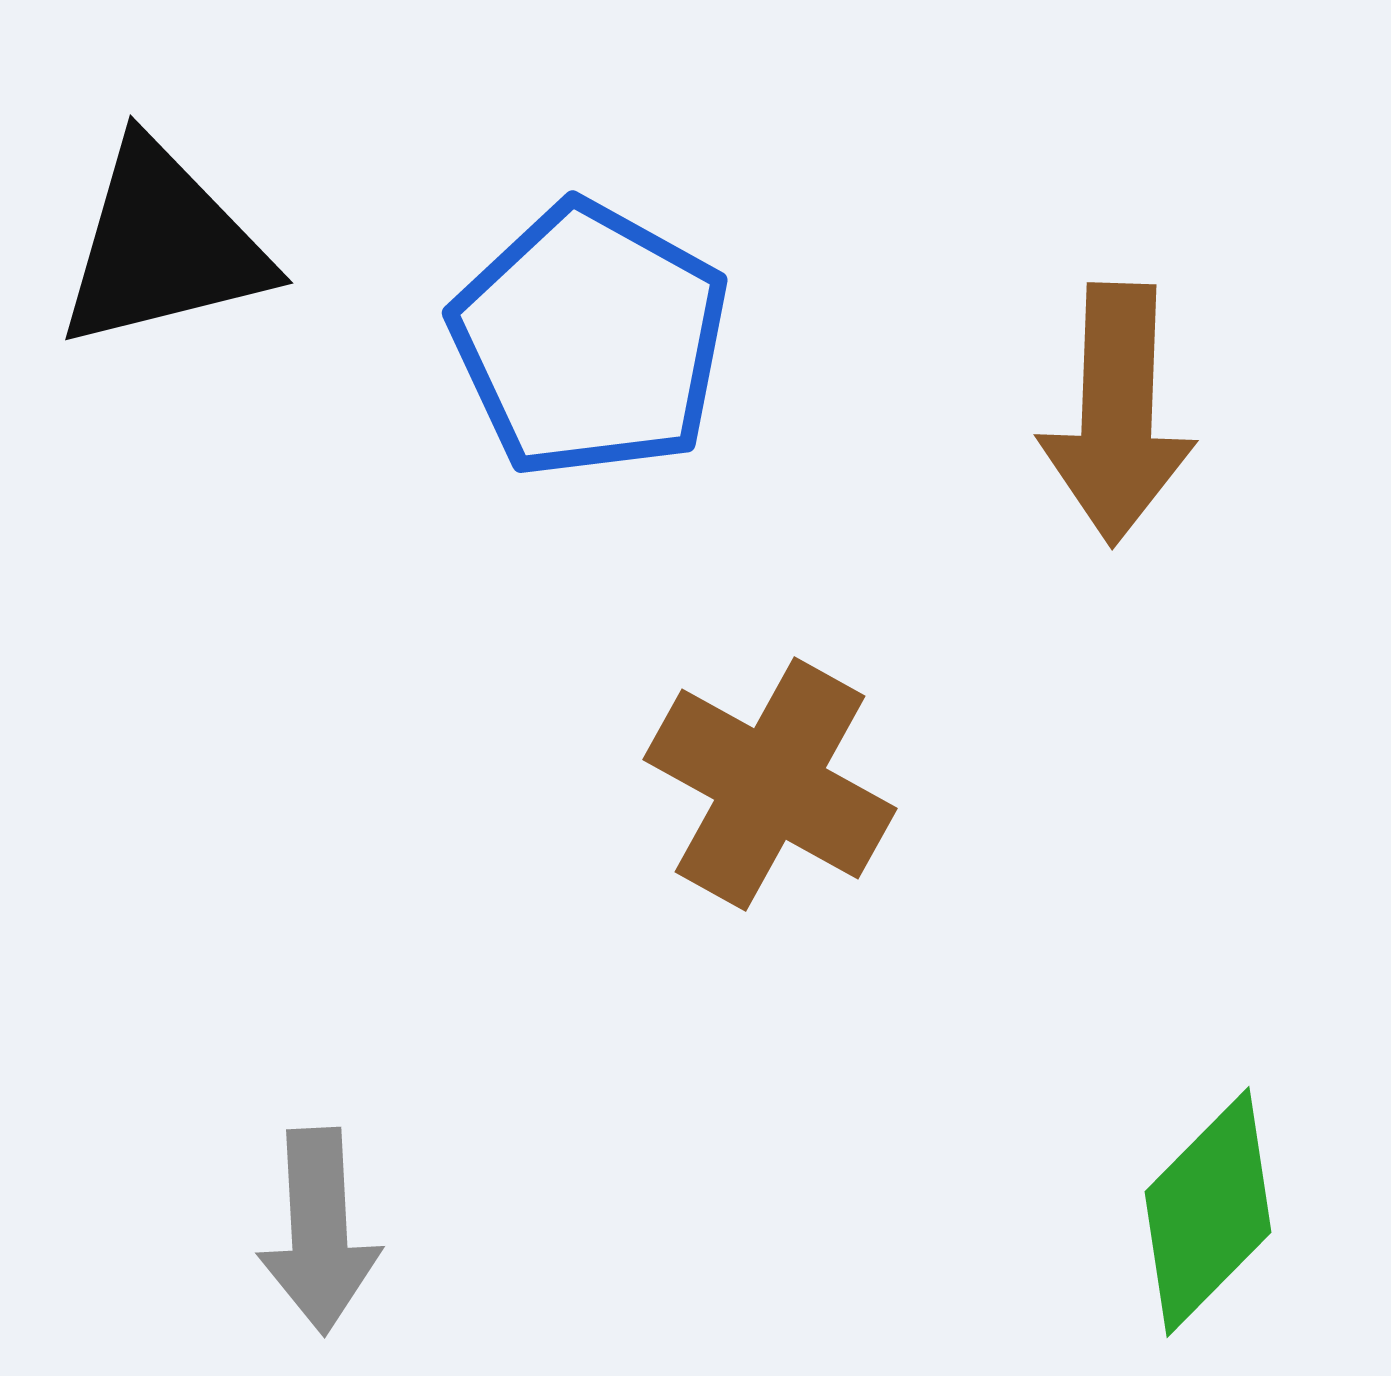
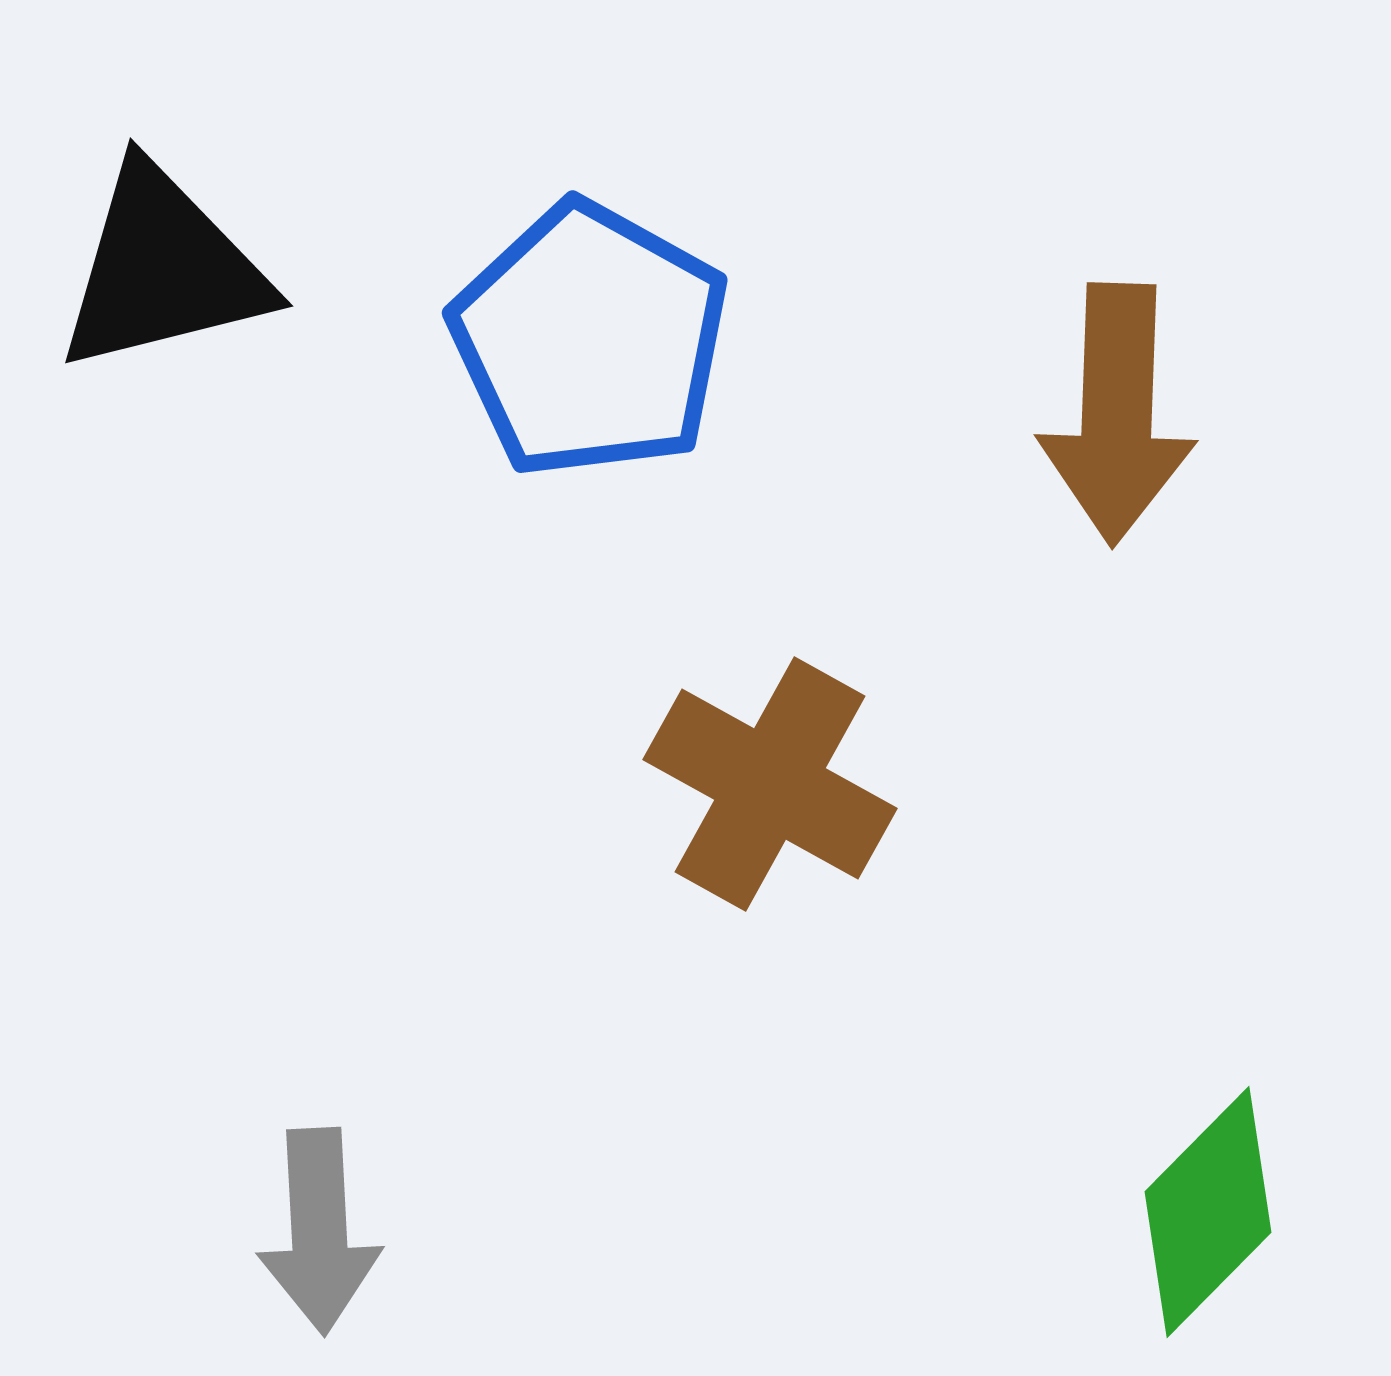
black triangle: moved 23 px down
